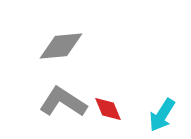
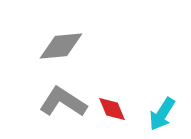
red diamond: moved 4 px right
cyan arrow: moved 1 px up
